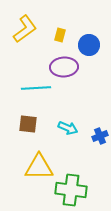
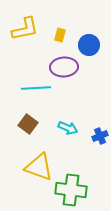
yellow L-shape: rotated 24 degrees clockwise
brown square: rotated 30 degrees clockwise
yellow triangle: rotated 20 degrees clockwise
